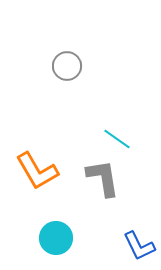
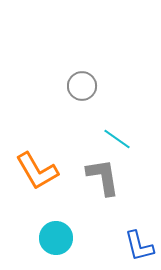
gray circle: moved 15 px right, 20 px down
gray L-shape: moved 1 px up
blue L-shape: rotated 12 degrees clockwise
